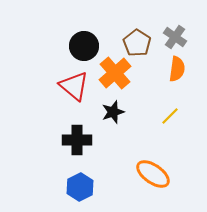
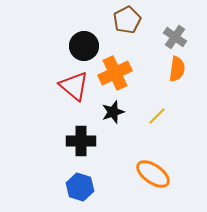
brown pentagon: moved 10 px left, 23 px up; rotated 12 degrees clockwise
orange cross: rotated 16 degrees clockwise
yellow line: moved 13 px left
black cross: moved 4 px right, 1 px down
blue hexagon: rotated 16 degrees counterclockwise
